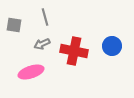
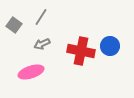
gray line: moved 4 px left; rotated 48 degrees clockwise
gray square: rotated 28 degrees clockwise
blue circle: moved 2 px left
red cross: moved 7 px right
